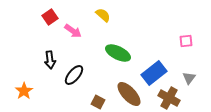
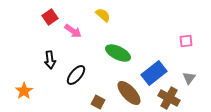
black ellipse: moved 2 px right
brown ellipse: moved 1 px up
